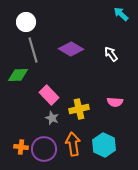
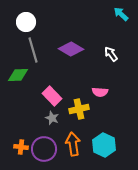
pink rectangle: moved 3 px right, 1 px down
pink semicircle: moved 15 px left, 10 px up
